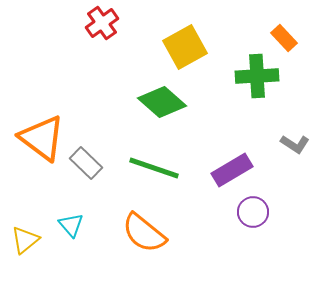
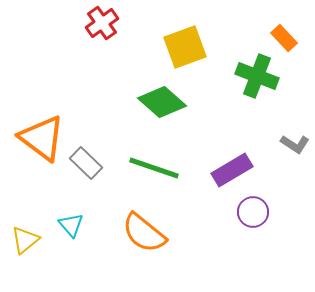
yellow square: rotated 9 degrees clockwise
green cross: rotated 24 degrees clockwise
